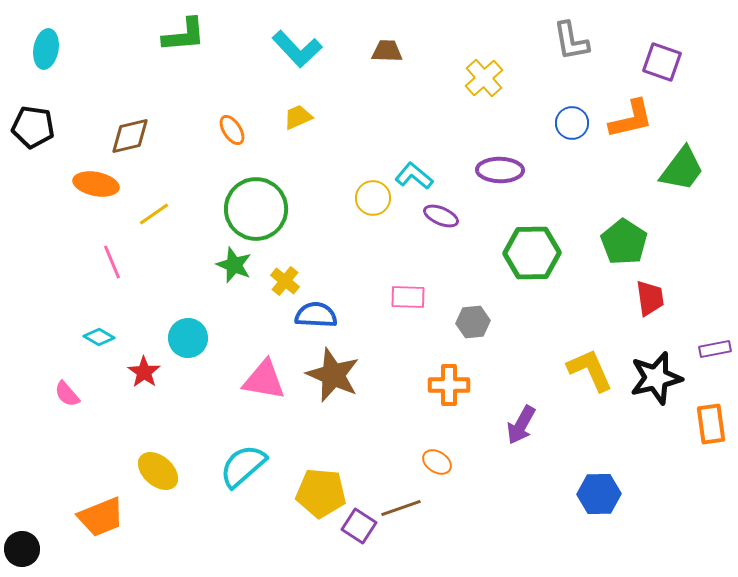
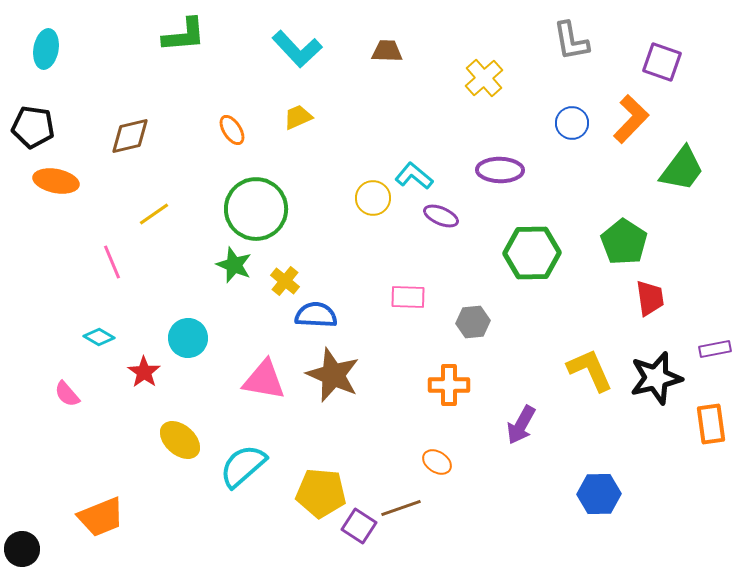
orange L-shape at (631, 119): rotated 33 degrees counterclockwise
orange ellipse at (96, 184): moved 40 px left, 3 px up
yellow ellipse at (158, 471): moved 22 px right, 31 px up
